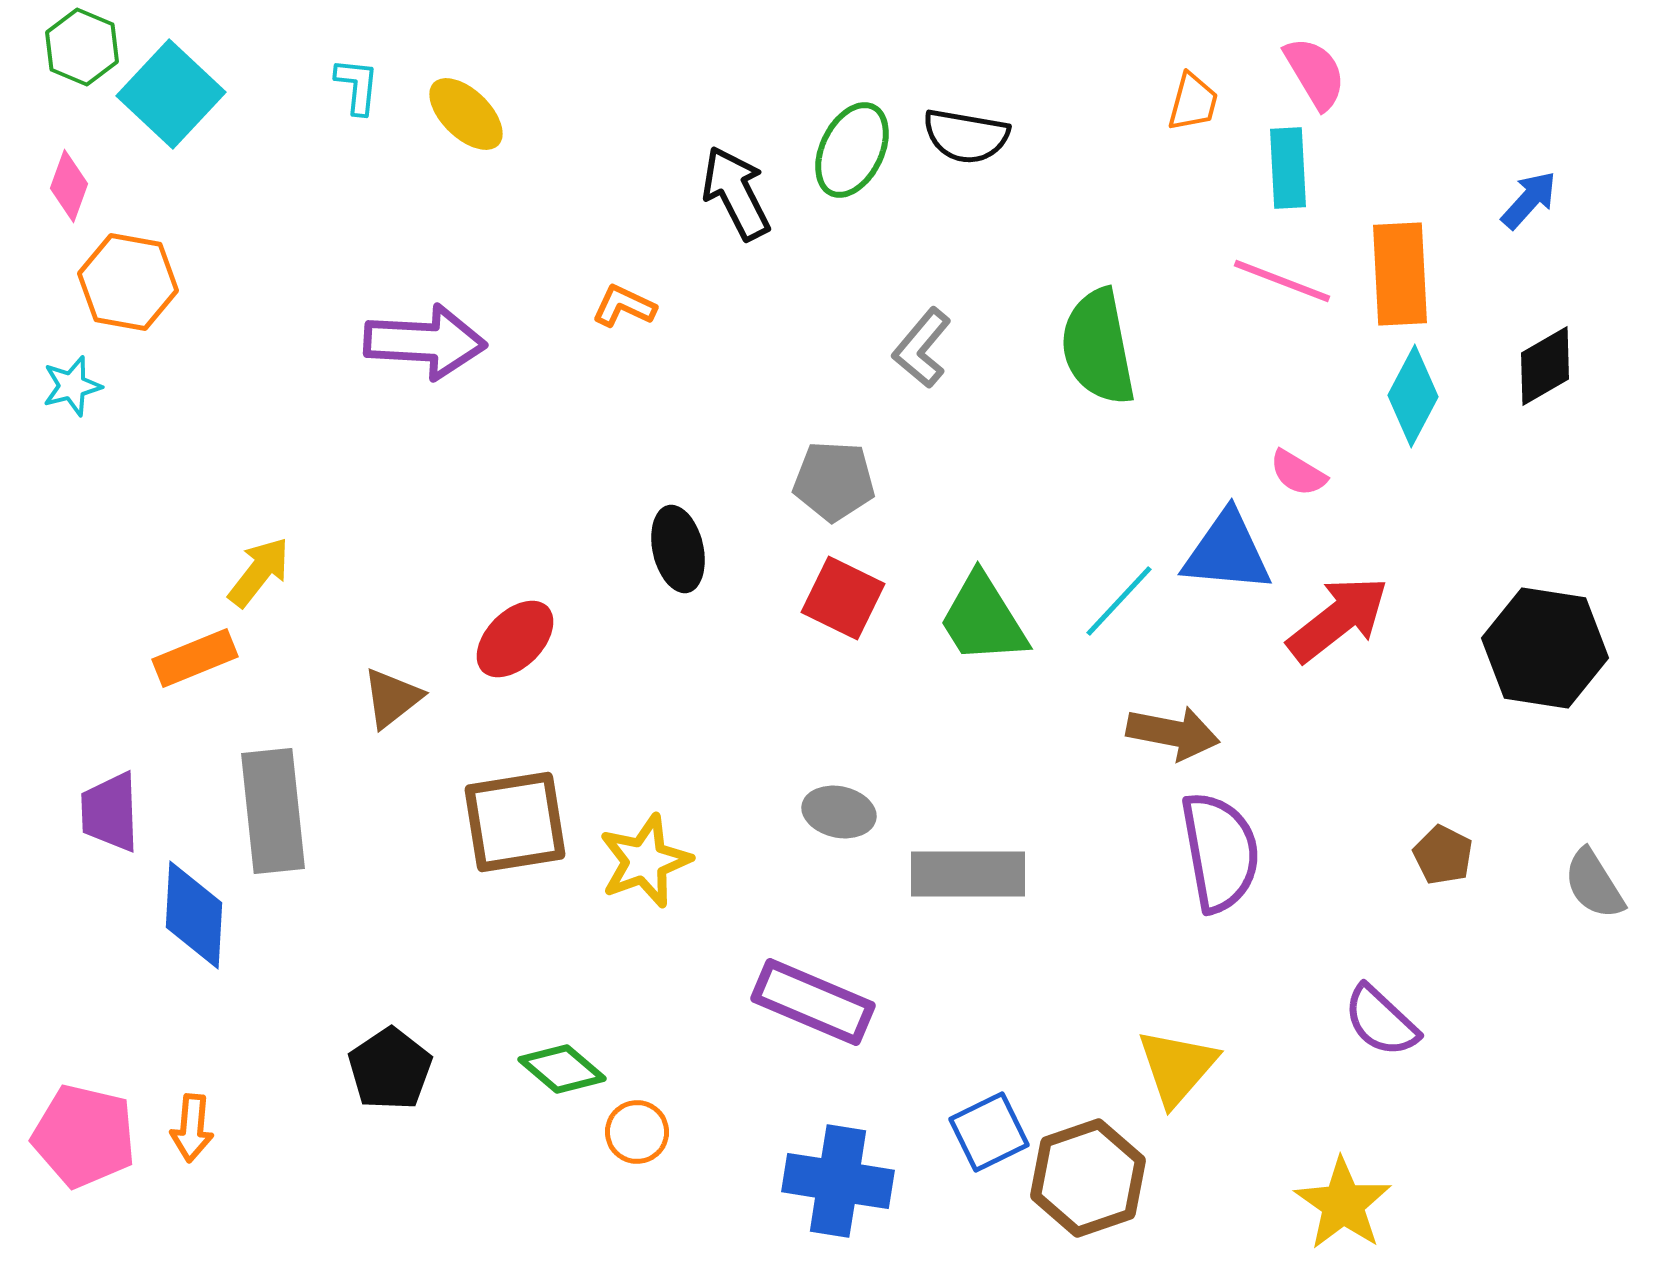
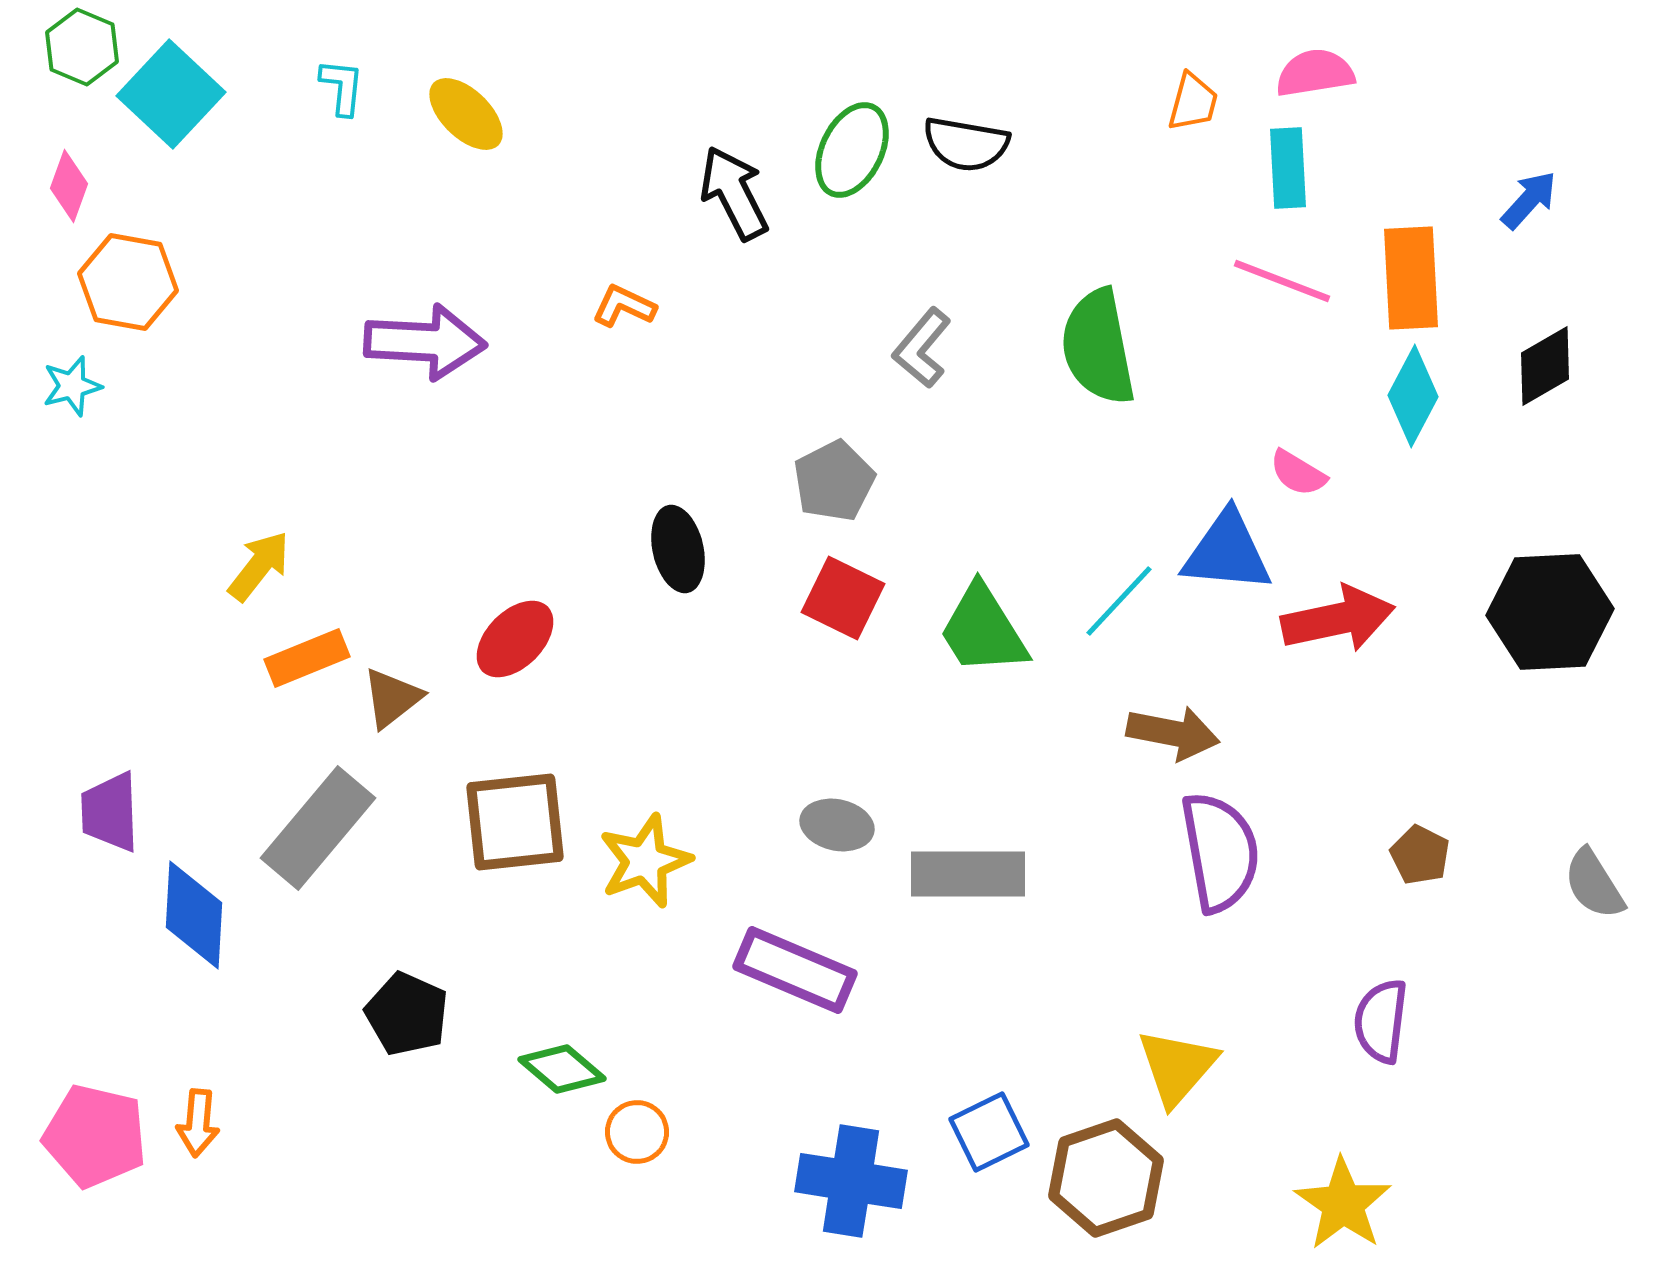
pink semicircle at (1315, 73): rotated 68 degrees counterclockwise
cyan L-shape at (357, 86): moved 15 px left, 1 px down
black semicircle at (966, 136): moved 8 px down
black arrow at (736, 193): moved 2 px left
orange rectangle at (1400, 274): moved 11 px right, 4 px down
gray pentagon at (834, 481): rotated 30 degrees counterclockwise
yellow arrow at (259, 572): moved 6 px up
green trapezoid at (983, 619): moved 11 px down
red arrow at (1338, 619): rotated 26 degrees clockwise
black hexagon at (1545, 648): moved 5 px right, 36 px up; rotated 12 degrees counterclockwise
orange rectangle at (195, 658): moved 112 px right
gray rectangle at (273, 811): moved 45 px right, 17 px down; rotated 46 degrees clockwise
gray ellipse at (839, 812): moved 2 px left, 13 px down
brown square at (515, 822): rotated 3 degrees clockwise
brown pentagon at (1443, 855): moved 23 px left
purple rectangle at (813, 1002): moved 18 px left, 32 px up
purple semicircle at (1381, 1021): rotated 54 degrees clockwise
black pentagon at (390, 1069): moved 17 px right, 55 px up; rotated 14 degrees counterclockwise
orange arrow at (192, 1128): moved 6 px right, 5 px up
pink pentagon at (84, 1136): moved 11 px right
brown hexagon at (1088, 1178): moved 18 px right
blue cross at (838, 1181): moved 13 px right
